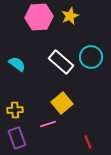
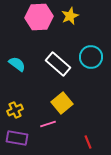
white rectangle: moved 3 px left, 2 px down
yellow cross: rotated 21 degrees counterclockwise
purple rectangle: rotated 60 degrees counterclockwise
